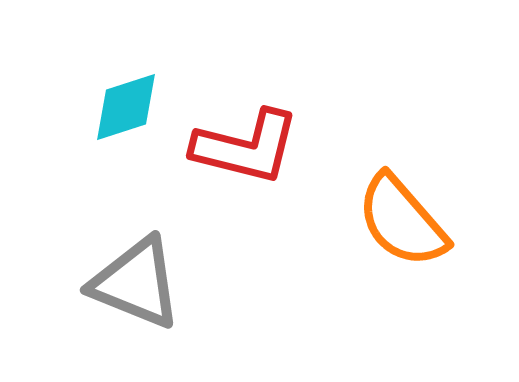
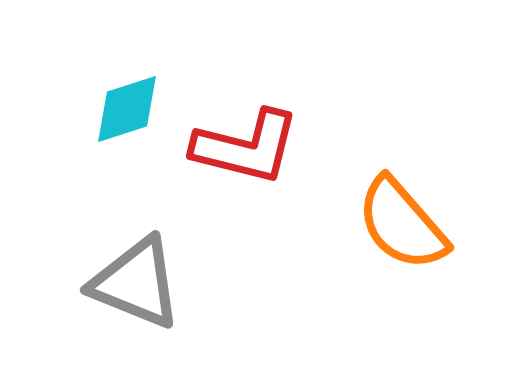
cyan diamond: moved 1 px right, 2 px down
orange semicircle: moved 3 px down
